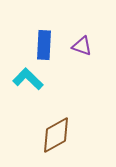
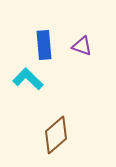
blue rectangle: rotated 8 degrees counterclockwise
brown diamond: rotated 12 degrees counterclockwise
